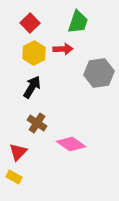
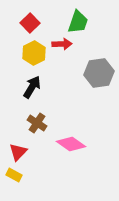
red arrow: moved 1 px left, 5 px up
yellow rectangle: moved 2 px up
